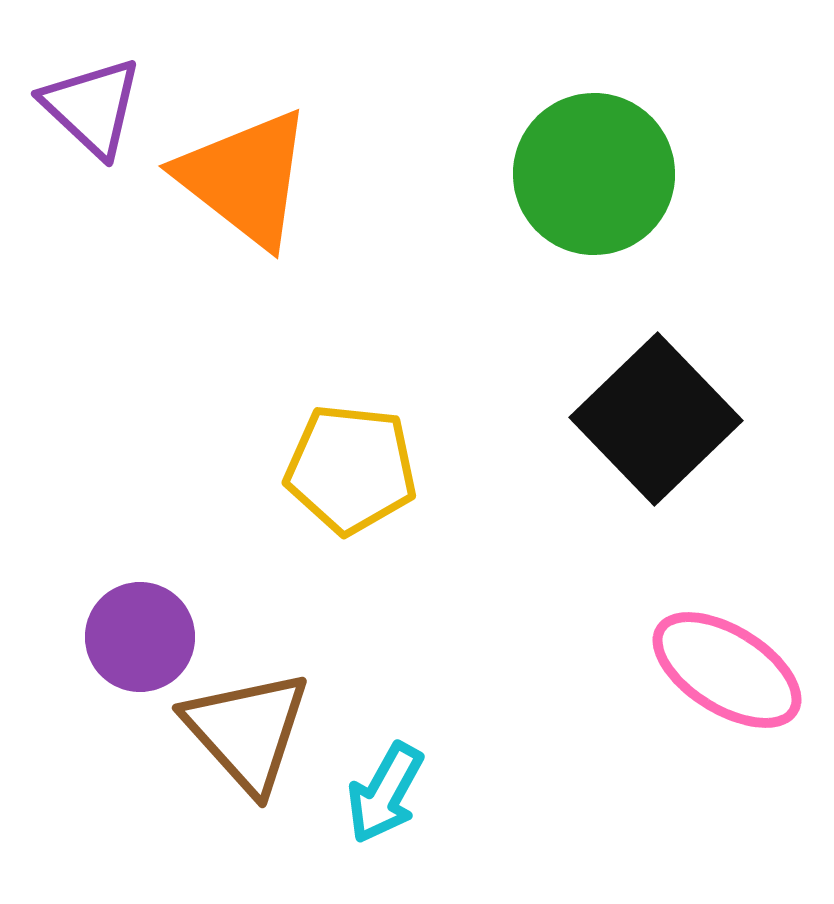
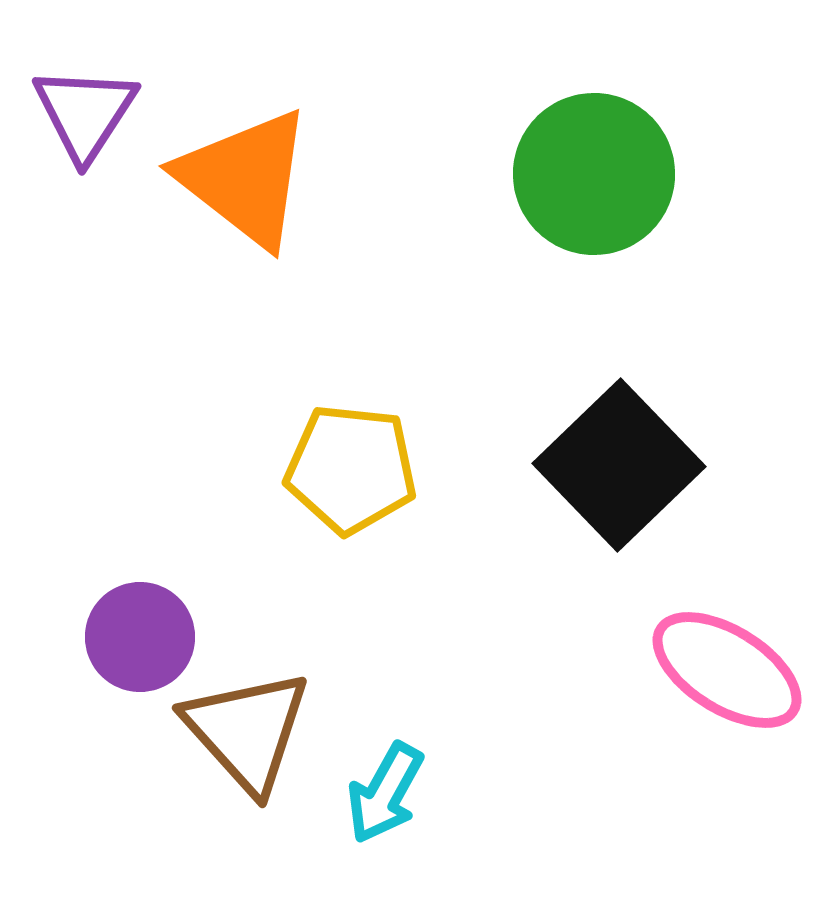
purple triangle: moved 7 px left, 6 px down; rotated 20 degrees clockwise
black square: moved 37 px left, 46 px down
